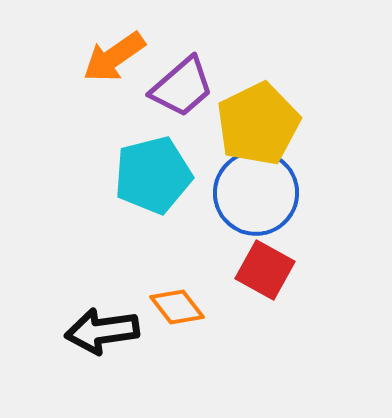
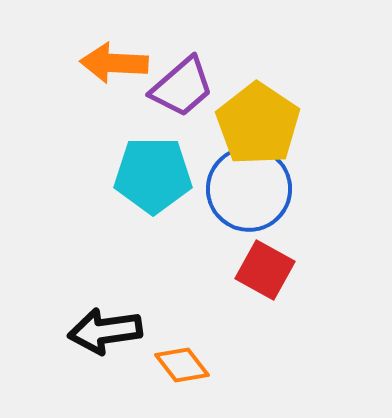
orange arrow: moved 6 px down; rotated 38 degrees clockwise
yellow pentagon: rotated 12 degrees counterclockwise
cyan pentagon: rotated 14 degrees clockwise
blue circle: moved 7 px left, 4 px up
orange diamond: moved 5 px right, 58 px down
black arrow: moved 3 px right
